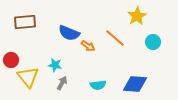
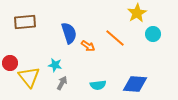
yellow star: moved 3 px up
blue semicircle: rotated 130 degrees counterclockwise
cyan circle: moved 8 px up
red circle: moved 1 px left, 3 px down
yellow triangle: moved 1 px right
